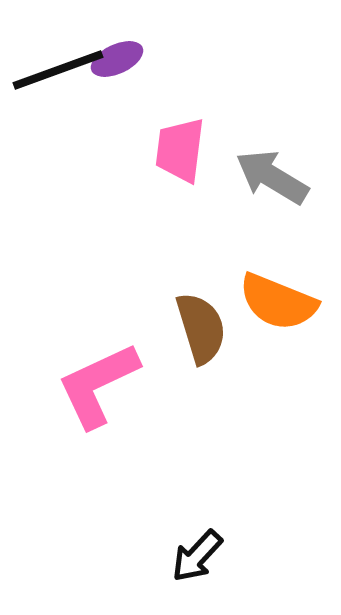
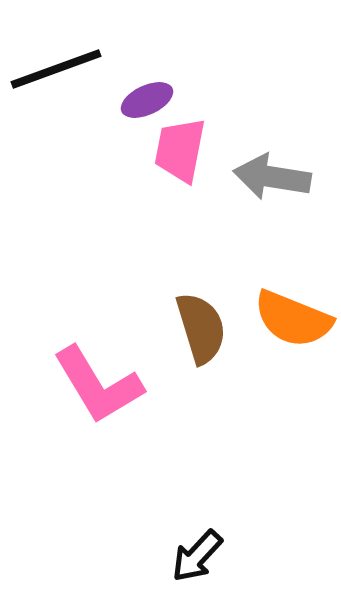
purple ellipse: moved 30 px right, 41 px down
black line: moved 2 px left, 1 px up
pink trapezoid: rotated 4 degrees clockwise
gray arrow: rotated 22 degrees counterclockwise
orange semicircle: moved 15 px right, 17 px down
pink L-shape: rotated 96 degrees counterclockwise
